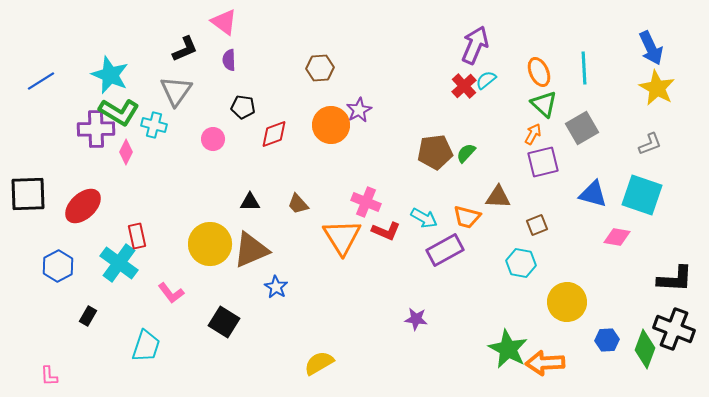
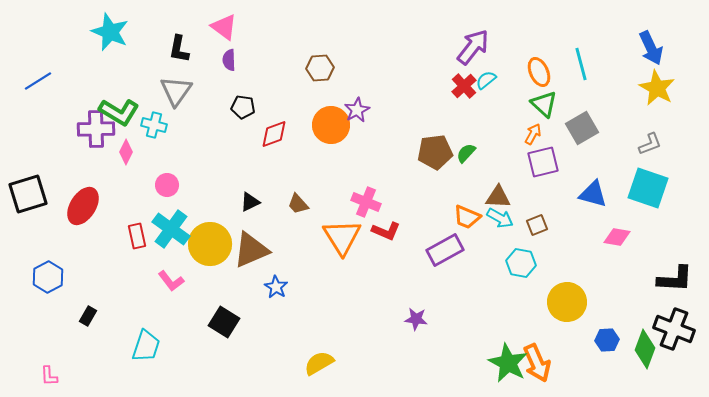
pink triangle at (224, 22): moved 5 px down
purple arrow at (475, 45): moved 2 px left, 2 px down; rotated 15 degrees clockwise
black L-shape at (185, 49): moved 6 px left; rotated 124 degrees clockwise
cyan line at (584, 68): moved 3 px left, 4 px up; rotated 12 degrees counterclockwise
cyan star at (110, 75): moved 43 px up
blue line at (41, 81): moved 3 px left
purple star at (359, 110): moved 2 px left
pink circle at (213, 139): moved 46 px left, 46 px down
black square at (28, 194): rotated 15 degrees counterclockwise
cyan square at (642, 195): moved 6 px right, 7 px up
black triangle at (250, 202): rotated 25 degrees counterclockwise
red ellipse at (83, 206): rotated 15 degrees counterclockwise
orange trapezoid at (467, 217): rotated 8 degrees clockwise
cyan arrow at (424, 218): moved 76 px right
cyan cross at (119, 263): moved 52 px right, 34 px up
blue hexagon at (58, 266): moved 10 px left, 11 px down
pink L-shape at (171, 293): moved 12 px up
green star at (508, 349): moved 14 px down
orange arrow at (545, 363): moved 8 px left; rotated 111 degrees counterclockwise
